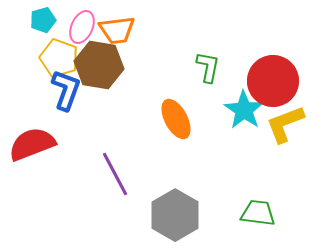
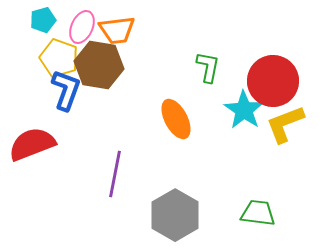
purple line: rotated 39 degrees clockwise
